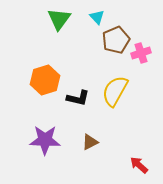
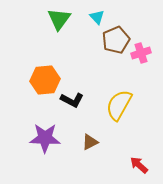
orange hexagon: rotated 12 degrees clockwise
yellow semicircle: moved 4 px right, 14 px down
black L-shape: moved 6 px left, 2 px down; rotated 15 degrees clockwise
purple star: moved 2 px up
